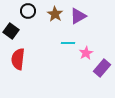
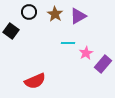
black circle: moved 1 px right, 1 px down
red semicircle: moved 17 px right, 22 px down; rotated 120 degrees counterclockwise
purple rectangle: moved 1 px right, 4 px up
